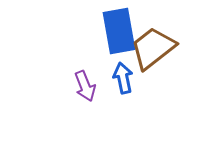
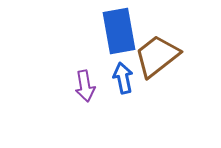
brown trapezoid: moved 4 px right, 8 px down
purple arrow: rotated 12 degrees clockwise
